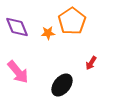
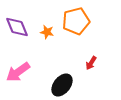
orange pentagon: moved 4 px right; rotated 20 degrees clockwise
orange star: moved 1 px left, 1 px up; rotated 16 degrees clockwise
pink arrow: rotated 95 degrees clockwise
